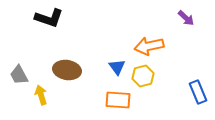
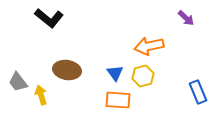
black L-shape: rotated 20 degrees clockwise
blue triangle: moved 2 px left, 6 px down
gray trapezoid: moved 1 px left, 7 px down; rotated 10 degrees counterclockwise
